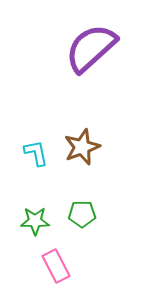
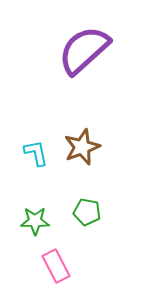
purple semicircle: moved 7 px left, 2 px down
green pentagon: moved 5 px right, 2 px up; rotated 12 degrees clockwise
